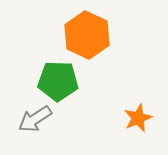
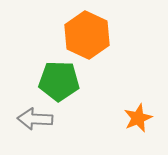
green pentagon: moved 1 px right
gray arrow: rotated 36 degrees clockwise
